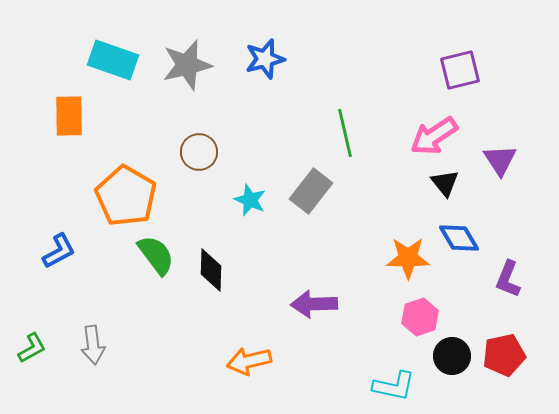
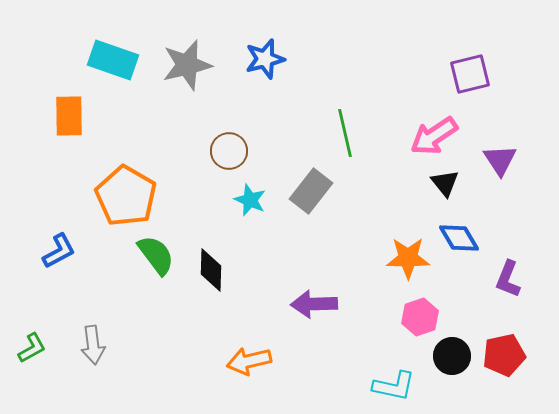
purple square: moved 10 px right, 4 px down
brown circle: moved 30 px right, 1 px up
